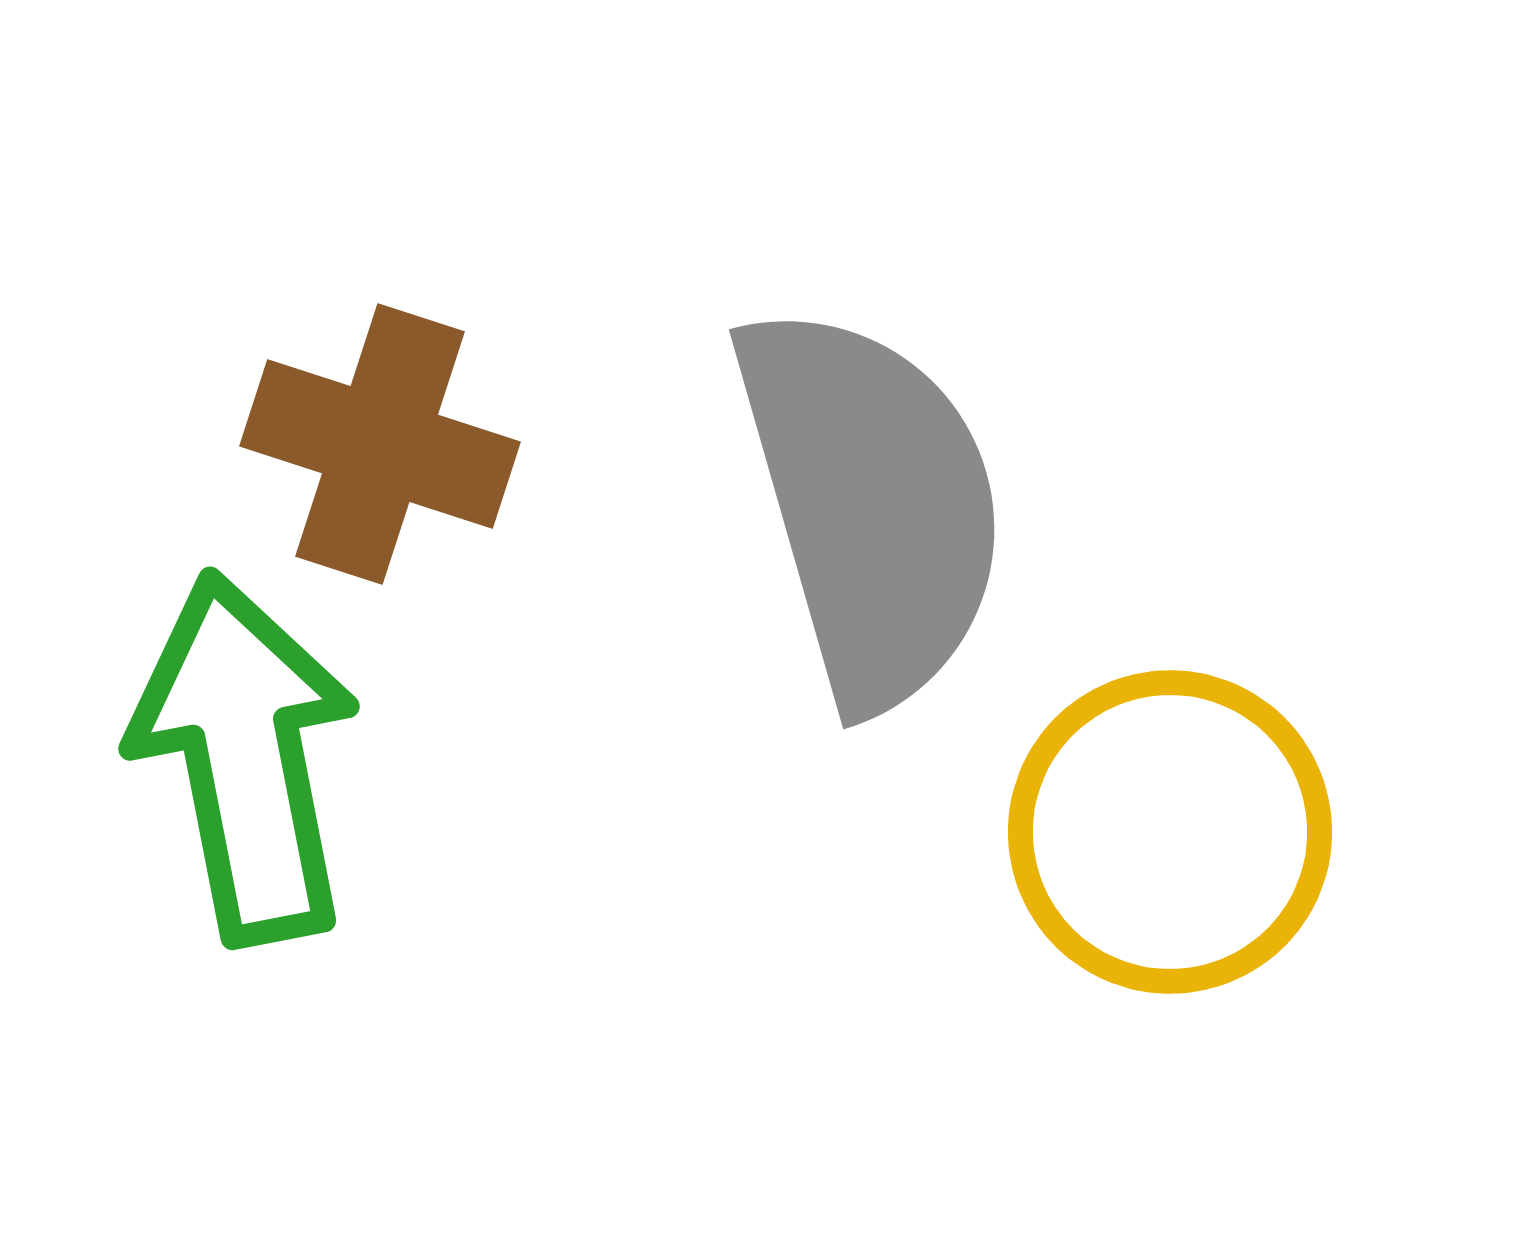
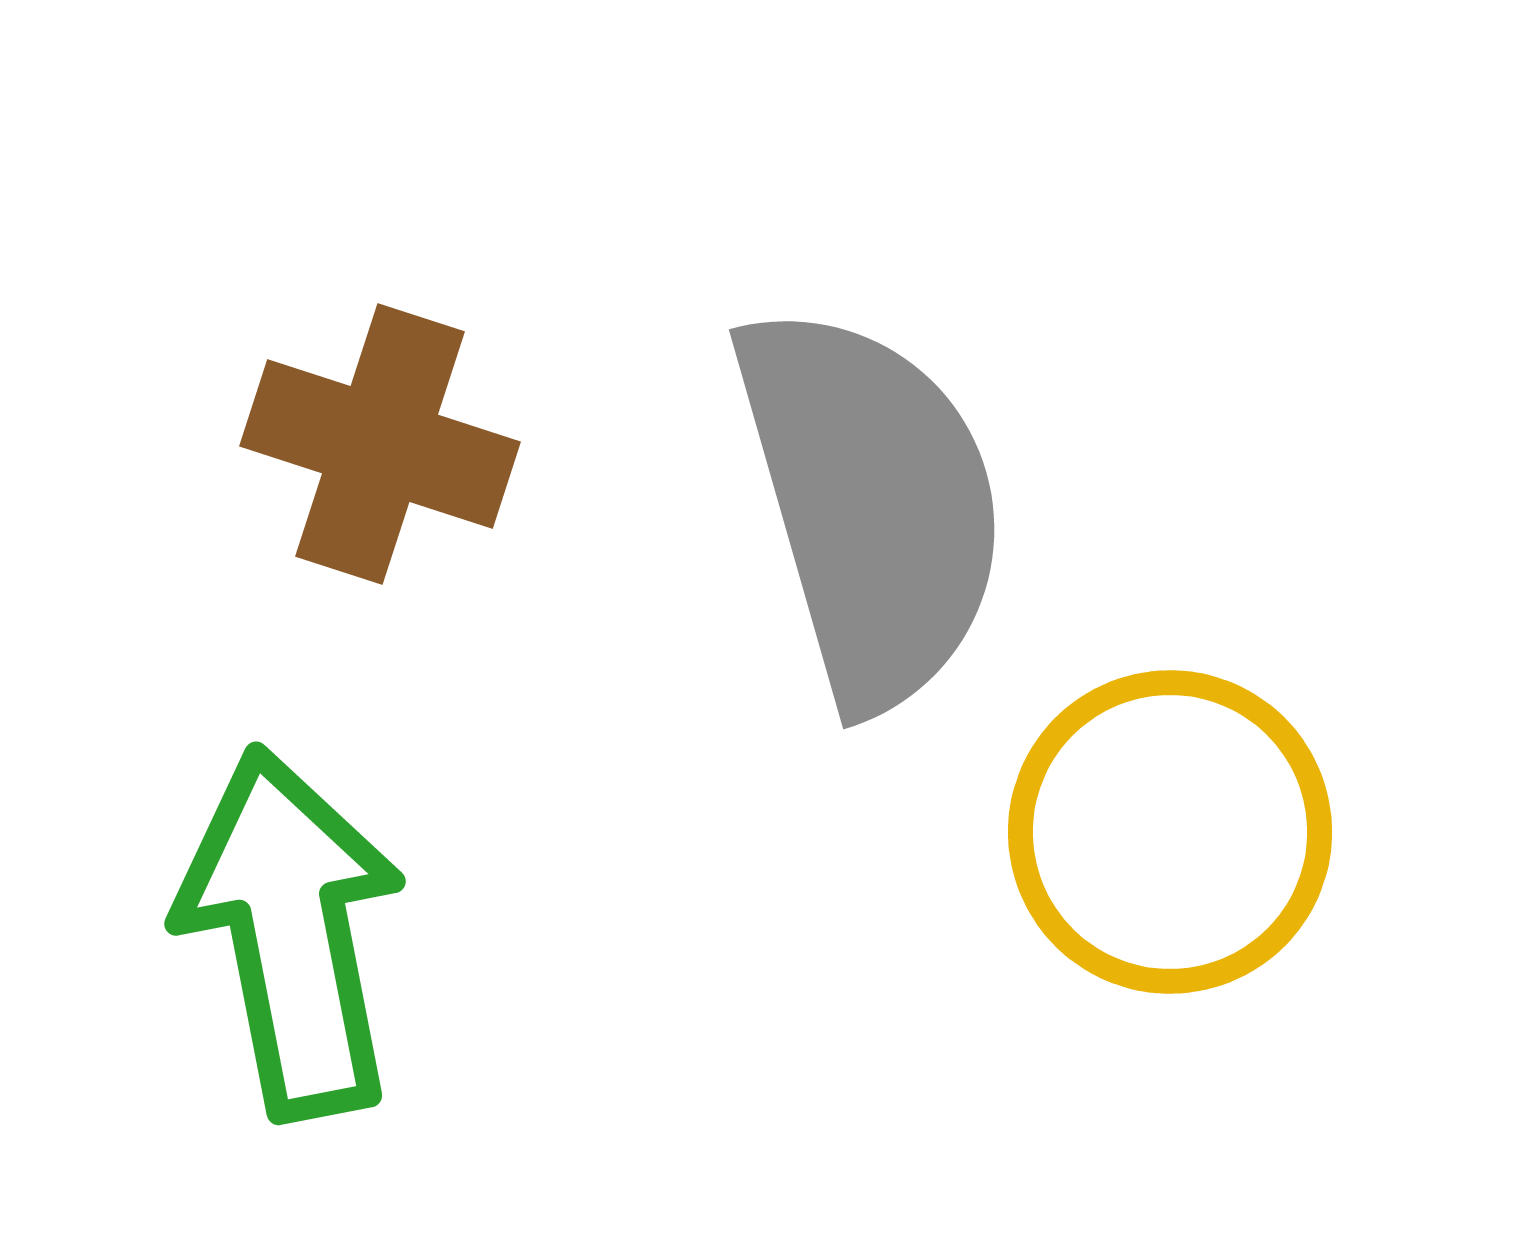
green arrow: moved 46 px right, 175 px down
